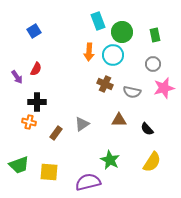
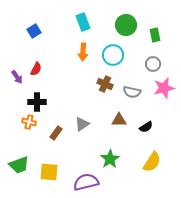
cyan rectangle: moved 15 px left, 1 px down
green circle: moved 4 px right, 7 px up
orange arrow: moved 6 px left
black semicircle: moved 1 px left, 2 px up; rotated 80 degrees counterclockwise
green star: moved 1 px up; rotated 12 degrees clockwise
purple semicircle: moved 2 px left
